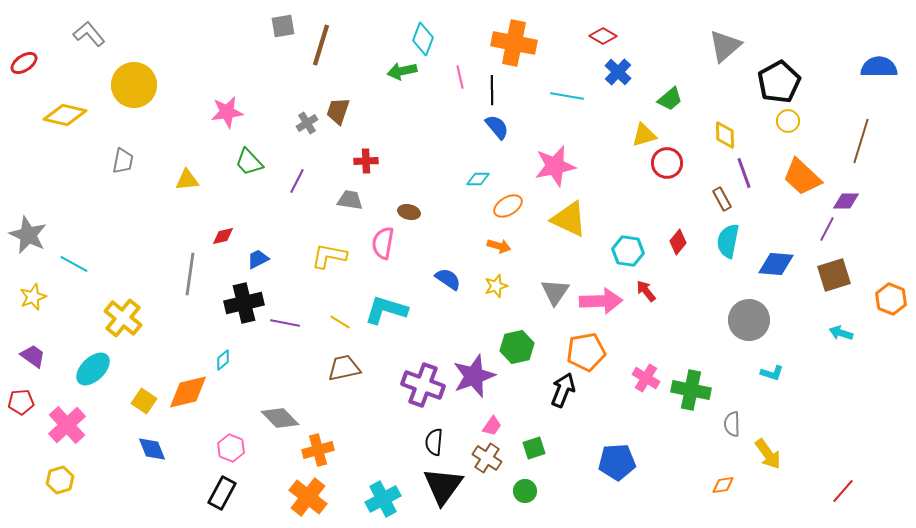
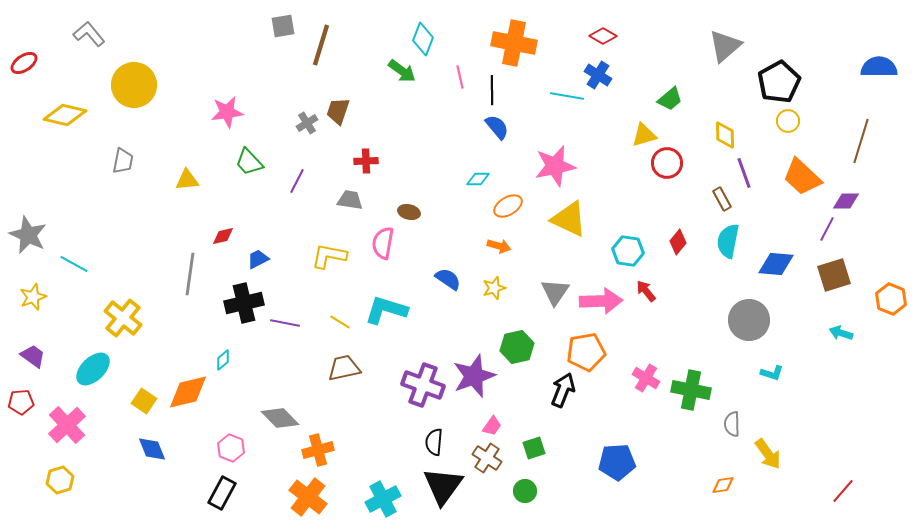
green arrow at (402, 71): rotated 132 degrees counterclockwise
blue cross at (618, 72): moved 20 px left, 3 px down; rotated 12 degrees counterclockwise
yellow star at (496, 286): moved 2 px left, 2 px down
